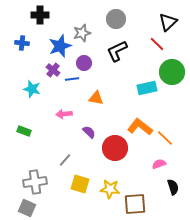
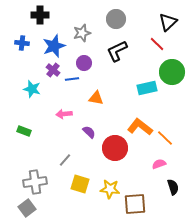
blue star: moved 6 px left
gray square: rotated 30 degrees clockwise
